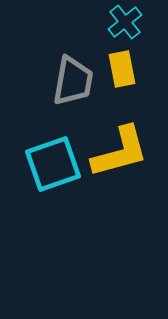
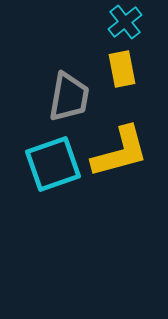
gray trapezoid: moved 4 px left, 16 px down
